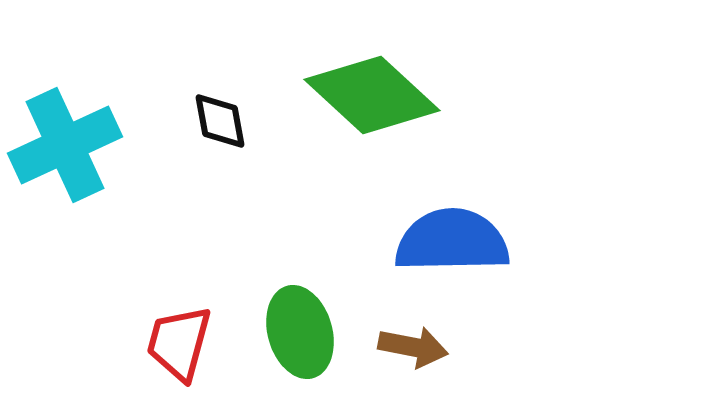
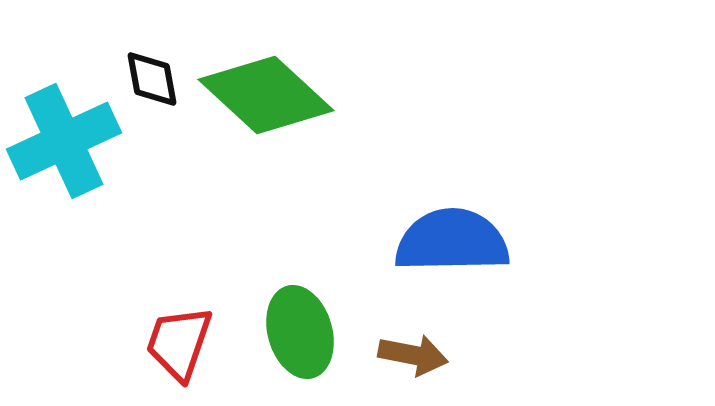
green diamond: moved 106 px left
black diamond: moved 68 px left, 42 px up
cyan cross: moved 1 px left, 4 px up
red trapezoid: rotated 4 degrees clockwise
brown arrow: moved 8 px down
